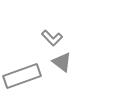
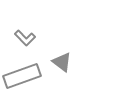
gray L-shape: moved 27 px left
